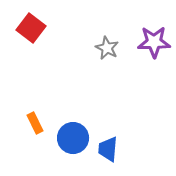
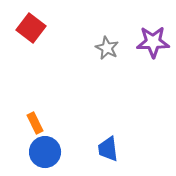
purple star: moved 1 px left
blue circle: moved 28 px left, 14 px down
blue trapezoid: rotated 12 degrees counterclockwise
